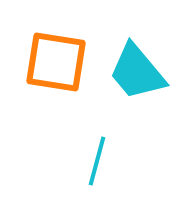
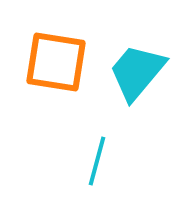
cyan trapezoid: rotated 80 degrees clockwise
